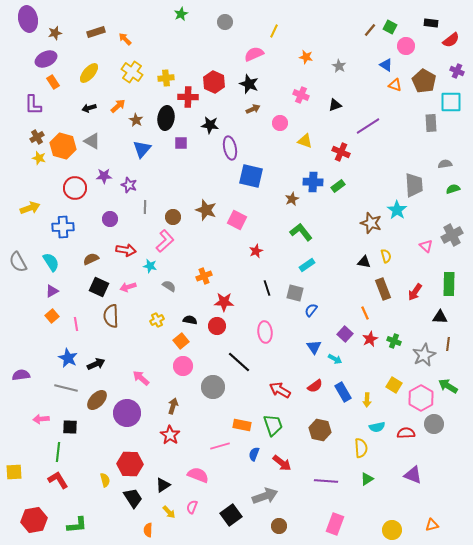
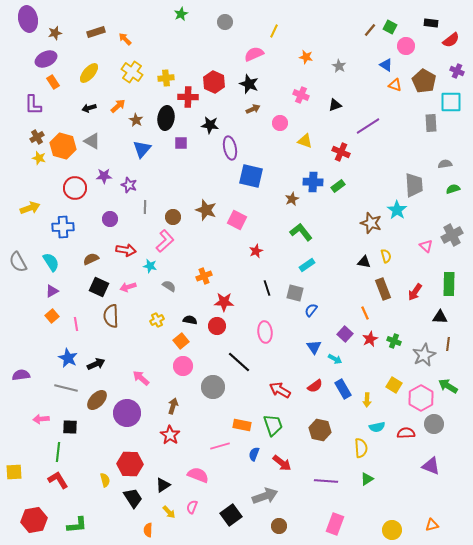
blue rectangle at (343, 392): moved 3 px up
purple triangle at (413, 475): moved 18 px right, 9 px up
